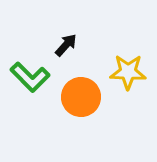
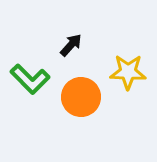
black arrow: moved 5 px right
green L-shape: moved 2 px down
